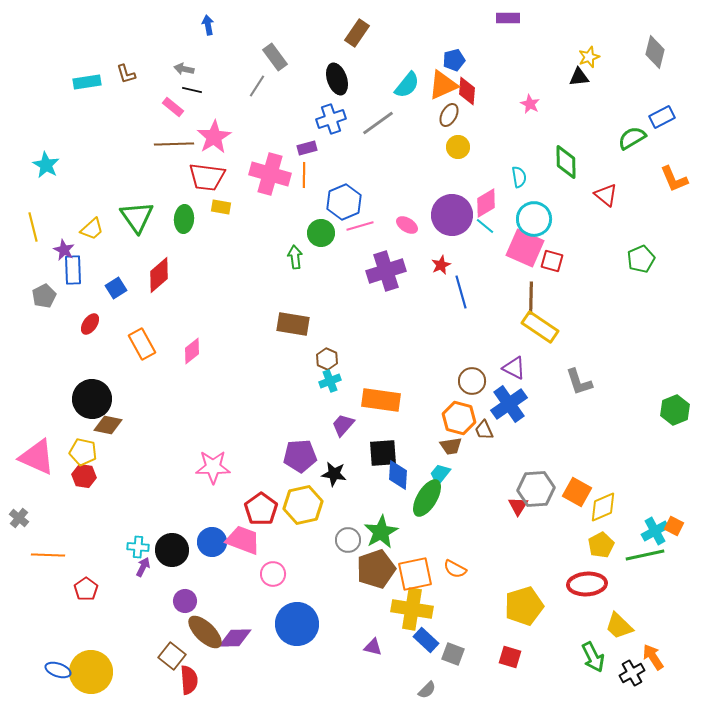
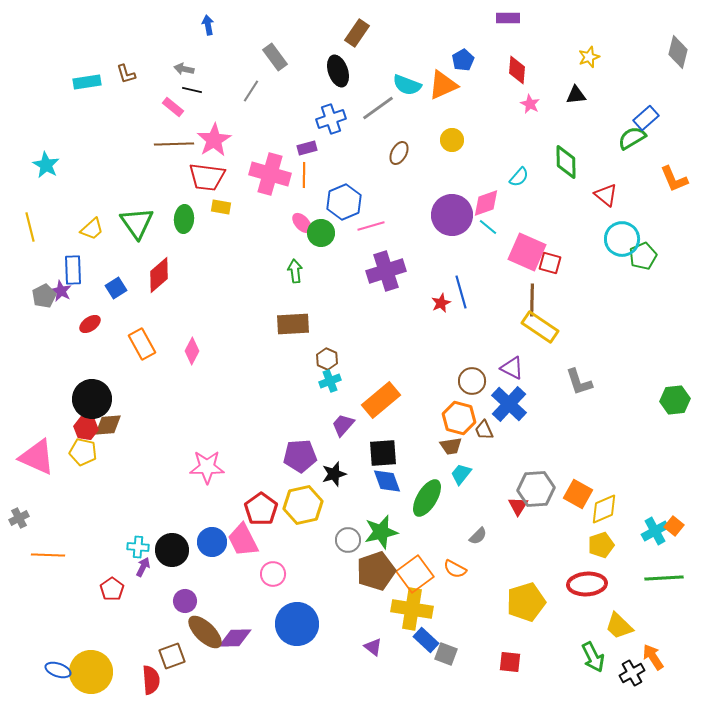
gray diamond at (655, 52): moved 23 px right
blue pentagon at (454, 60): moved 9 px right; rotated 15 degrees counterclockwise
black triangle at (579, 77): moved 3 px left, 18 px down
black ellipse at (337, 79): moved 1 px right, 8 px up
cyan semicircle at (407, 85): rotated 72 degrees clockwise
gray line at (257, 86): moved 6 px left, 5 px down
red diamond at (467, 91): moved 50 px right, 21 px up
brown ellipse at (449, 115): moved 50 px left, 38 px down
blue rectangle at (662, 117): moved 16 px left, 1 px down; rotated 15 degrees counterclockwise
gray line at (378, 123): moved 15 px up
pink star at (214, 137): moved 3 px down
yellow circle at (458, 147): moved 6 px left, 7 px up
cyan semicircle at (519, 177): rotated 50 degrees clockwise
pink diamond at (486, 203): rotated 12 degrees clockwise
green triangle at (137, 217): moved 6 px down
cyan circle at (534, 219): moved 88 px right, 20 px down
pink ellipse at (407, 225): moved 105 px left, 2 px up; rotated 15 degrees clockwise
pink line at (360, 226): moved 11 px right
cyan line at (485, 226): moved 3 px right, 1 px down
yellow line at (33, 227): moved 3 px left
pink square at (525, 248): moved 2 px right, 4 px down
purple star at (64, 250): moved 3 px left, 41 px down
green arrow at (295, 257): moved 14 px down
green pentagon at (641, 259): moved 2 px right, 3 px up
red square at (552, 261): moved 2 px left, 2 px down
red star at (441, 265): moved 38 px down
brown line at (531, 298): moved 1 px right, 2 px down
red ellipse at (90, 324): rotated 20 degrees clockwise
brown rectangle at (293, 324): rotated 12 degrees counterclockwise
pink diamond at (192, 351): rotated 24 degrees counterclockwise
purple triangle at (514, 368): moved 2 px left
orange rectangle at (381, 400): rotated 48 degrees counterclockwise
blue cross at (509, 404): rotated 12 degrees counterclockwise
green hexagon at (675, 410): moved 10 px up; rotated 16 degrees clockwise
brown diamond at (108, 425): rotated 16 degrees counterclockwise
pink star at (213, 467): moved 6 px left
black star at (334, 474): rotated 25 degrees counterclockwise
cyan trapezoid at (440, 474): moved 21 px right
blue diamond at (398, 475): moved 11 px left, 6 px down; rotated 24 degrees counterclockwise
red hexagon at (84, 476): moved 2 px right, 48 px up
orange square at (577, 492): moved 1 px right, 2 px down
yellow diamond at (603, 507): moved 1 px right, 2 px down
gray cross at (19, 518): rotated 24 degrees clockwise
orange square at (674, 526): rotated 12 degrees clockwise
green star at (381, 532): rotated 16 degrees clockwise
pink trapezoid at (243, 540): rotated 138 degrees counterclockwise
yellow pentagon at (601, 545): rotated 10 degrees clockwise
green line at (645, 555): moved 19 px right, 23 px down; rotated 9 degrees clockwise
brown pentagon at (376, 569): moved 2 px down
orange square at (415, 574): rotated 24 degrees counterclockwise
red pentagon at (86, 589): moved 26 px right
yellow pentagon at (524, 606): moved 2 px right, 4 px up
purple triangle at (373, 647): rotated 24 degrees clockwise
gray square at (453, 654): moved 7 px left
brown square at (172, 656): rotated 32 degrees clockwise
red square at (510, 657): moved 5 px down; rotated 10 degrees counterclockwise
red semicircle at (189, 680): moved 38 px left
gray semicircle at (427, 690): moved 51 px right, 154 px up
